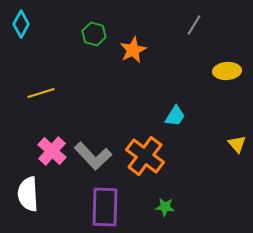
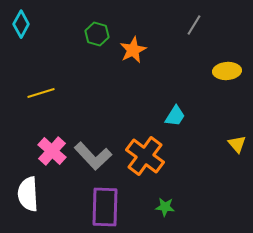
green hexagon: moved 3 px right
